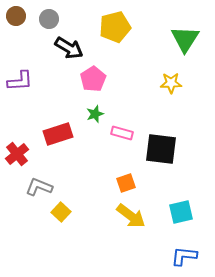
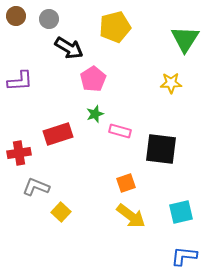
pink rectangle: moved 2 px left, 2 px up
red cross: moved 2 px right, 1 px up; rotated 30 degrees clockwise
gray L-shape: moved 3 px left
